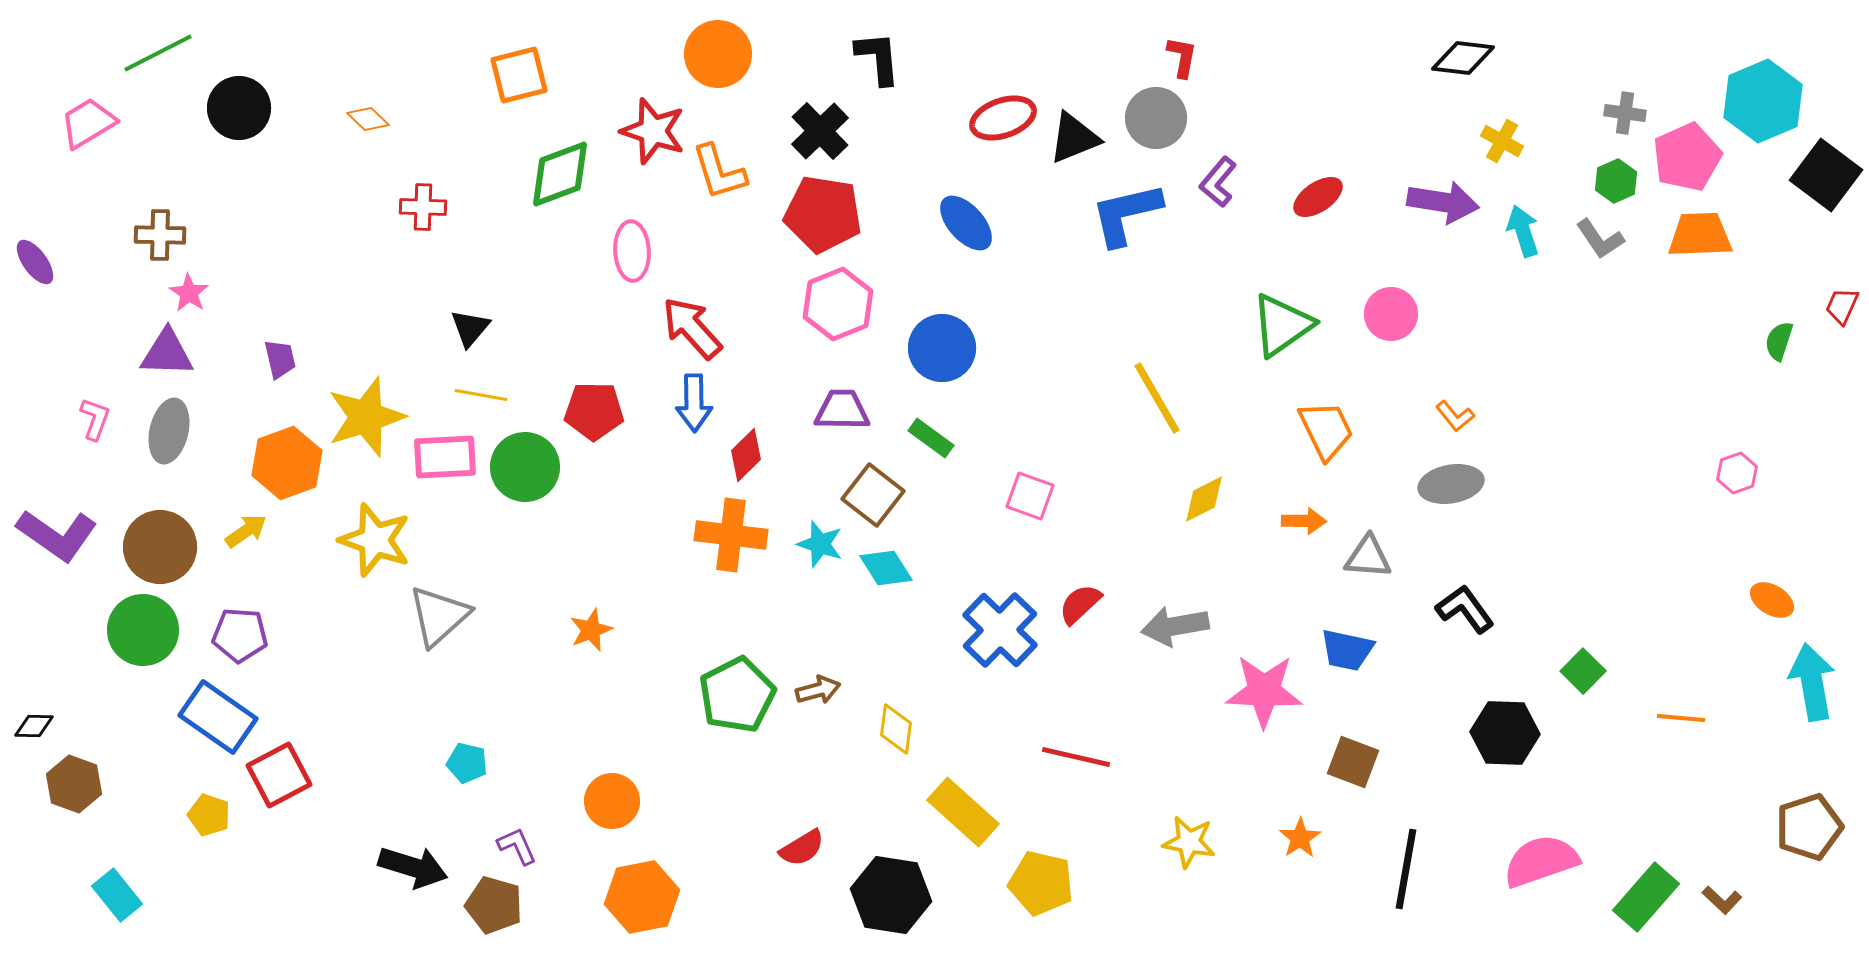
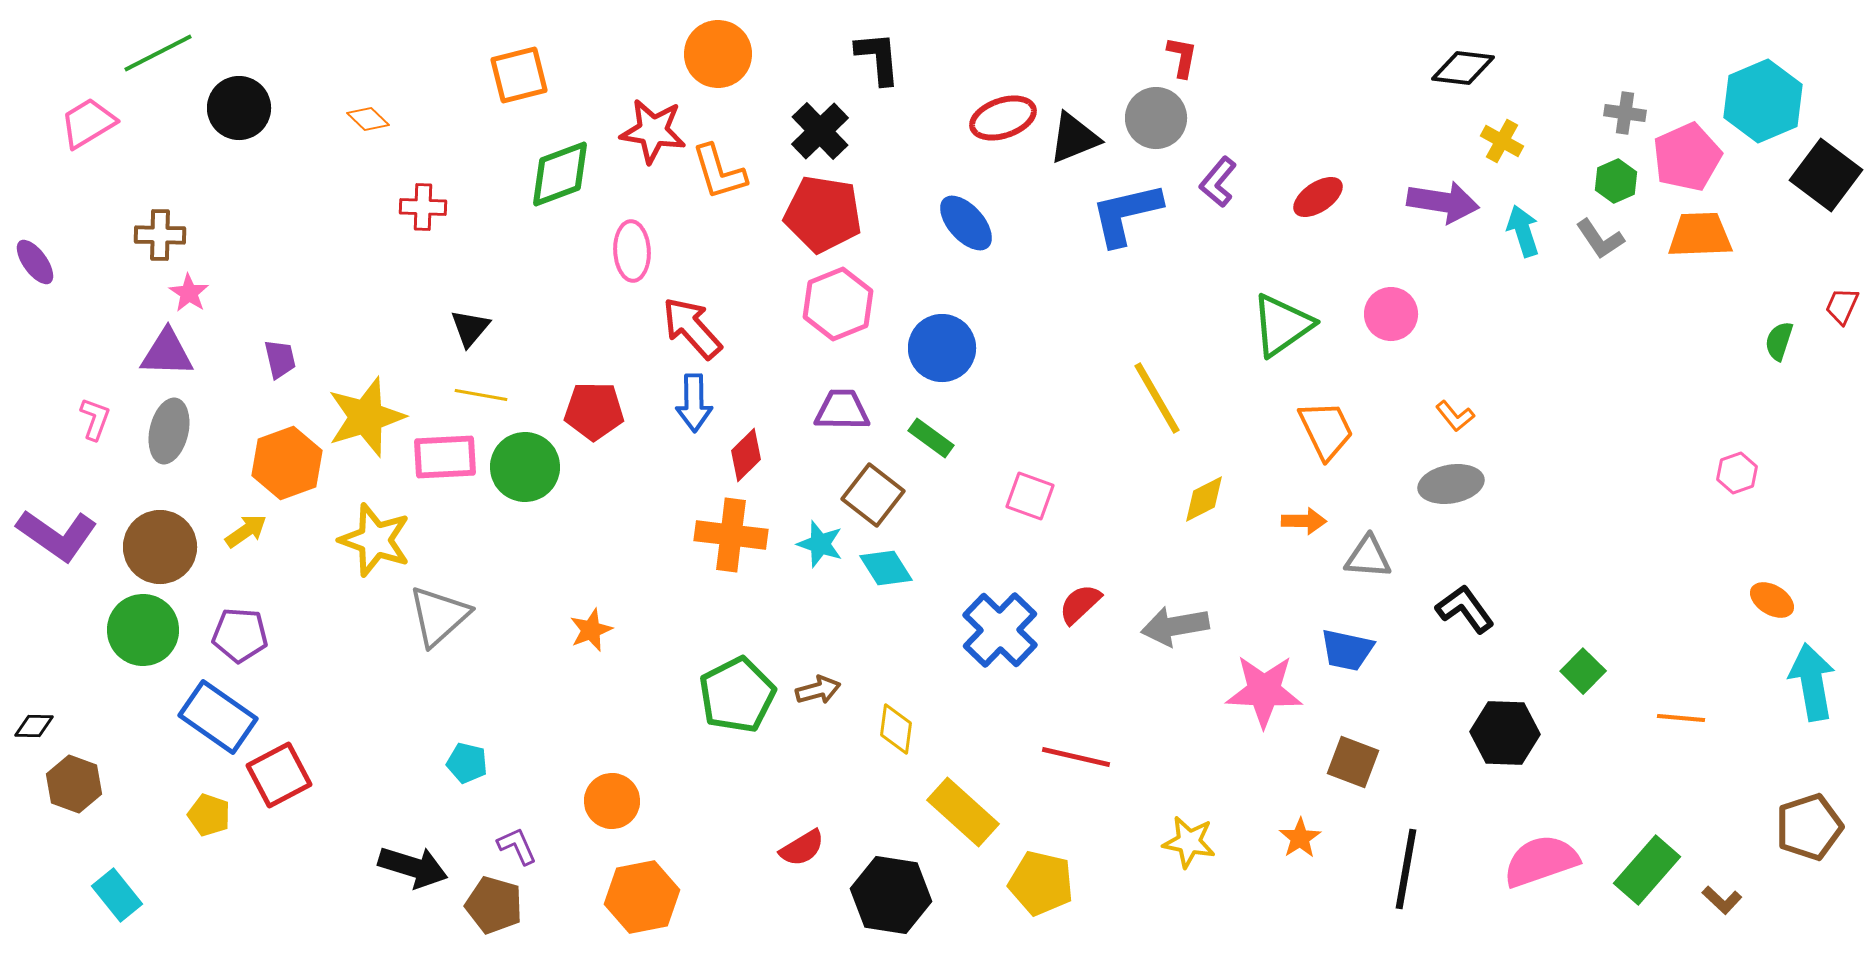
black diamond at (1463, 58): moved 10 px down
red star at (653, 131): rotated 10 degrees counterclockwise
green rectangle at (1646, 897): moved 1 px right, 27 px up
